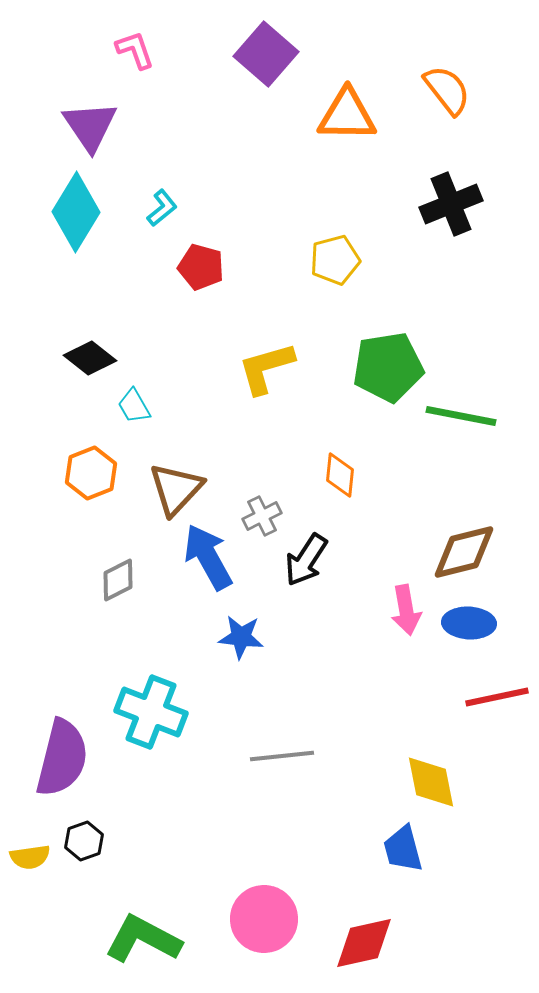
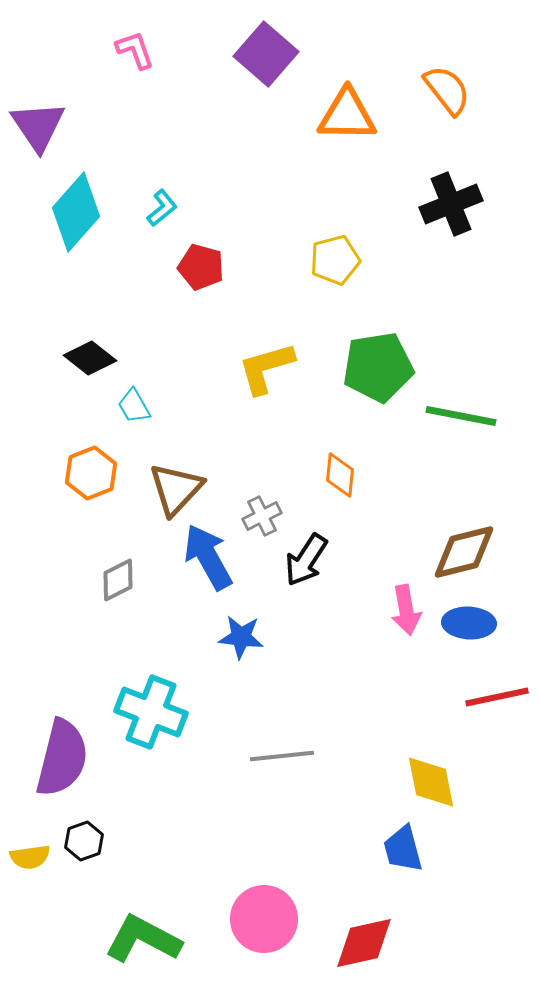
purple triangle: moved 52 px left
cyan diamond: rotated 10 degrees clockwise
green pentagon: moved 10 px left
